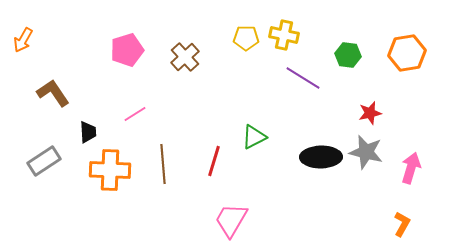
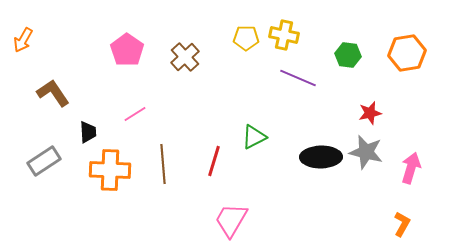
pink pentagon: rotated 20 degrees counterclockwise
purple line: moved 5 px left; rotated 9 degrees counterclockwise
